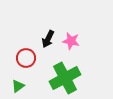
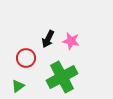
green cross: moved 3 px left, 1 px up
